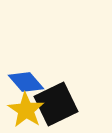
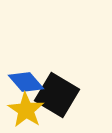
black square: moved 1 px right, 9 px up; rotated 33 degrees counterclockwise
